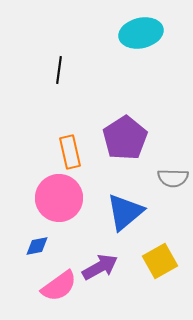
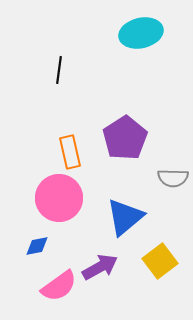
blue triangle: moved 5 px down
yellow square: rotated 8 degrees counterclockwise
